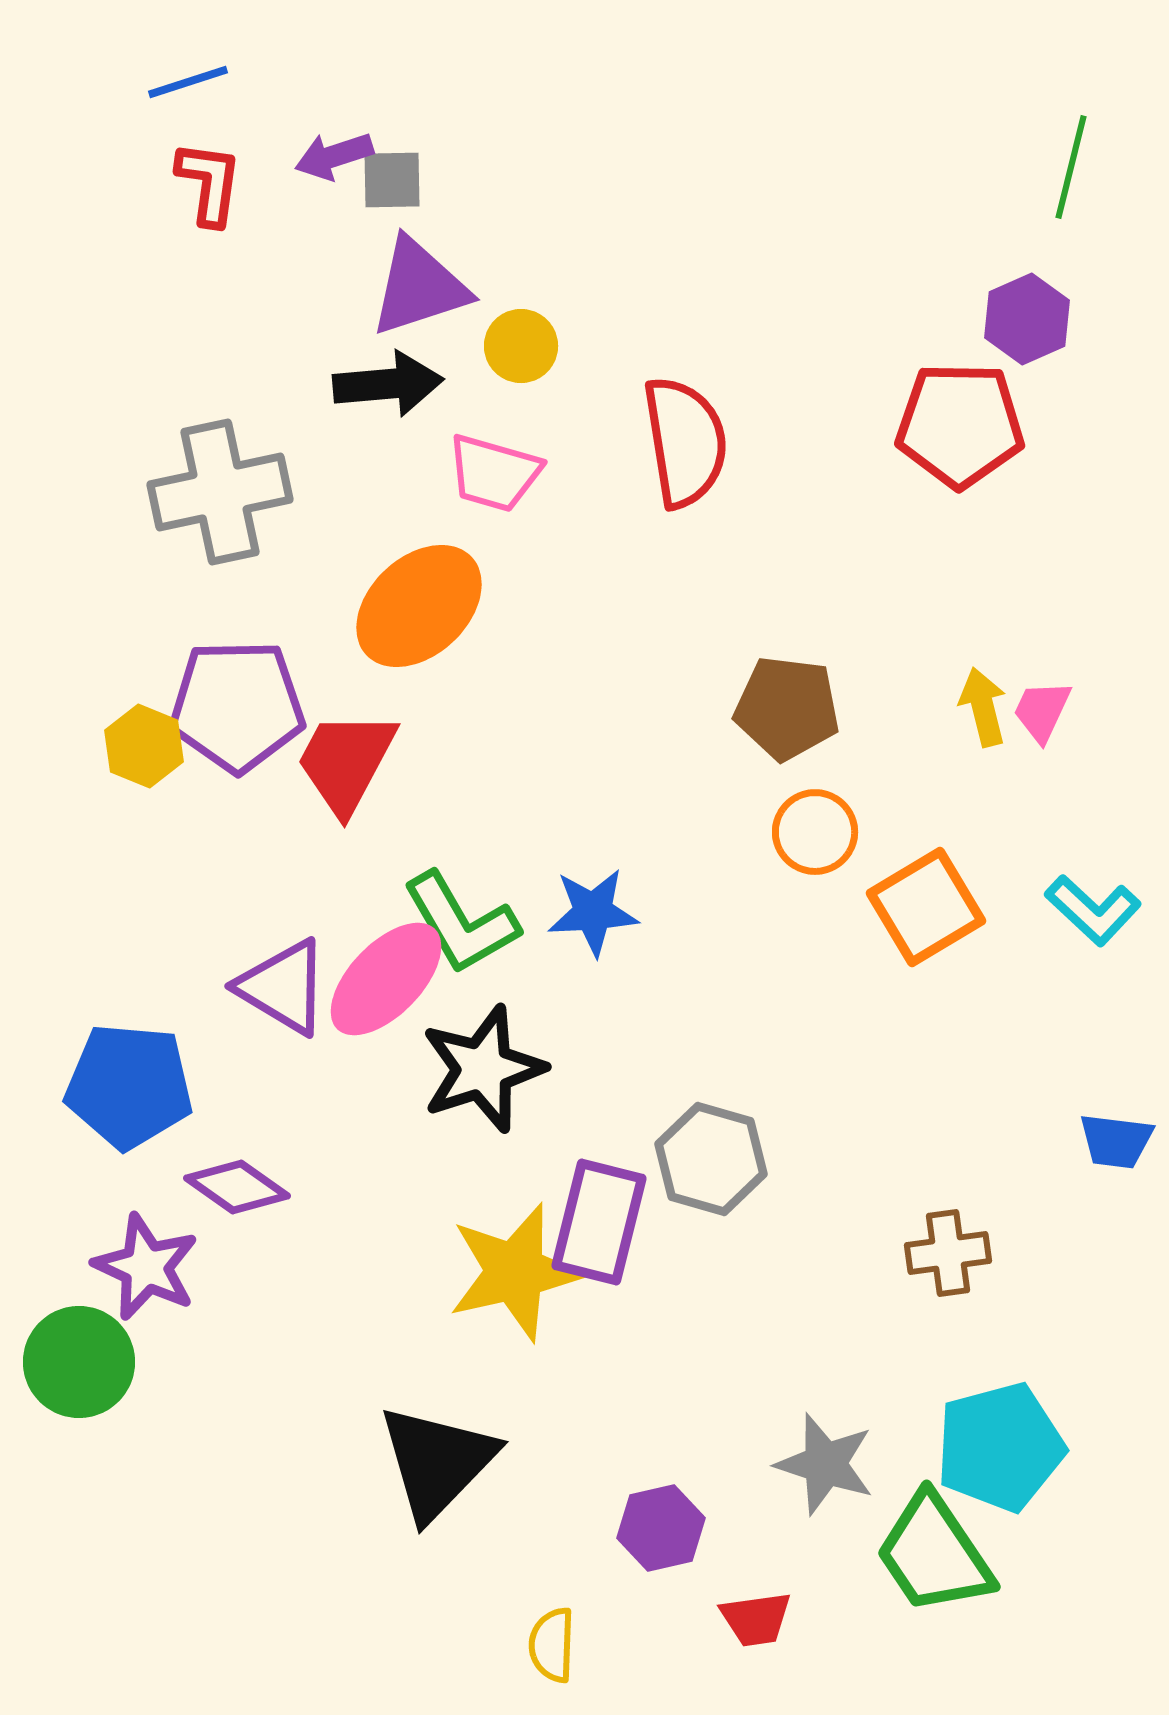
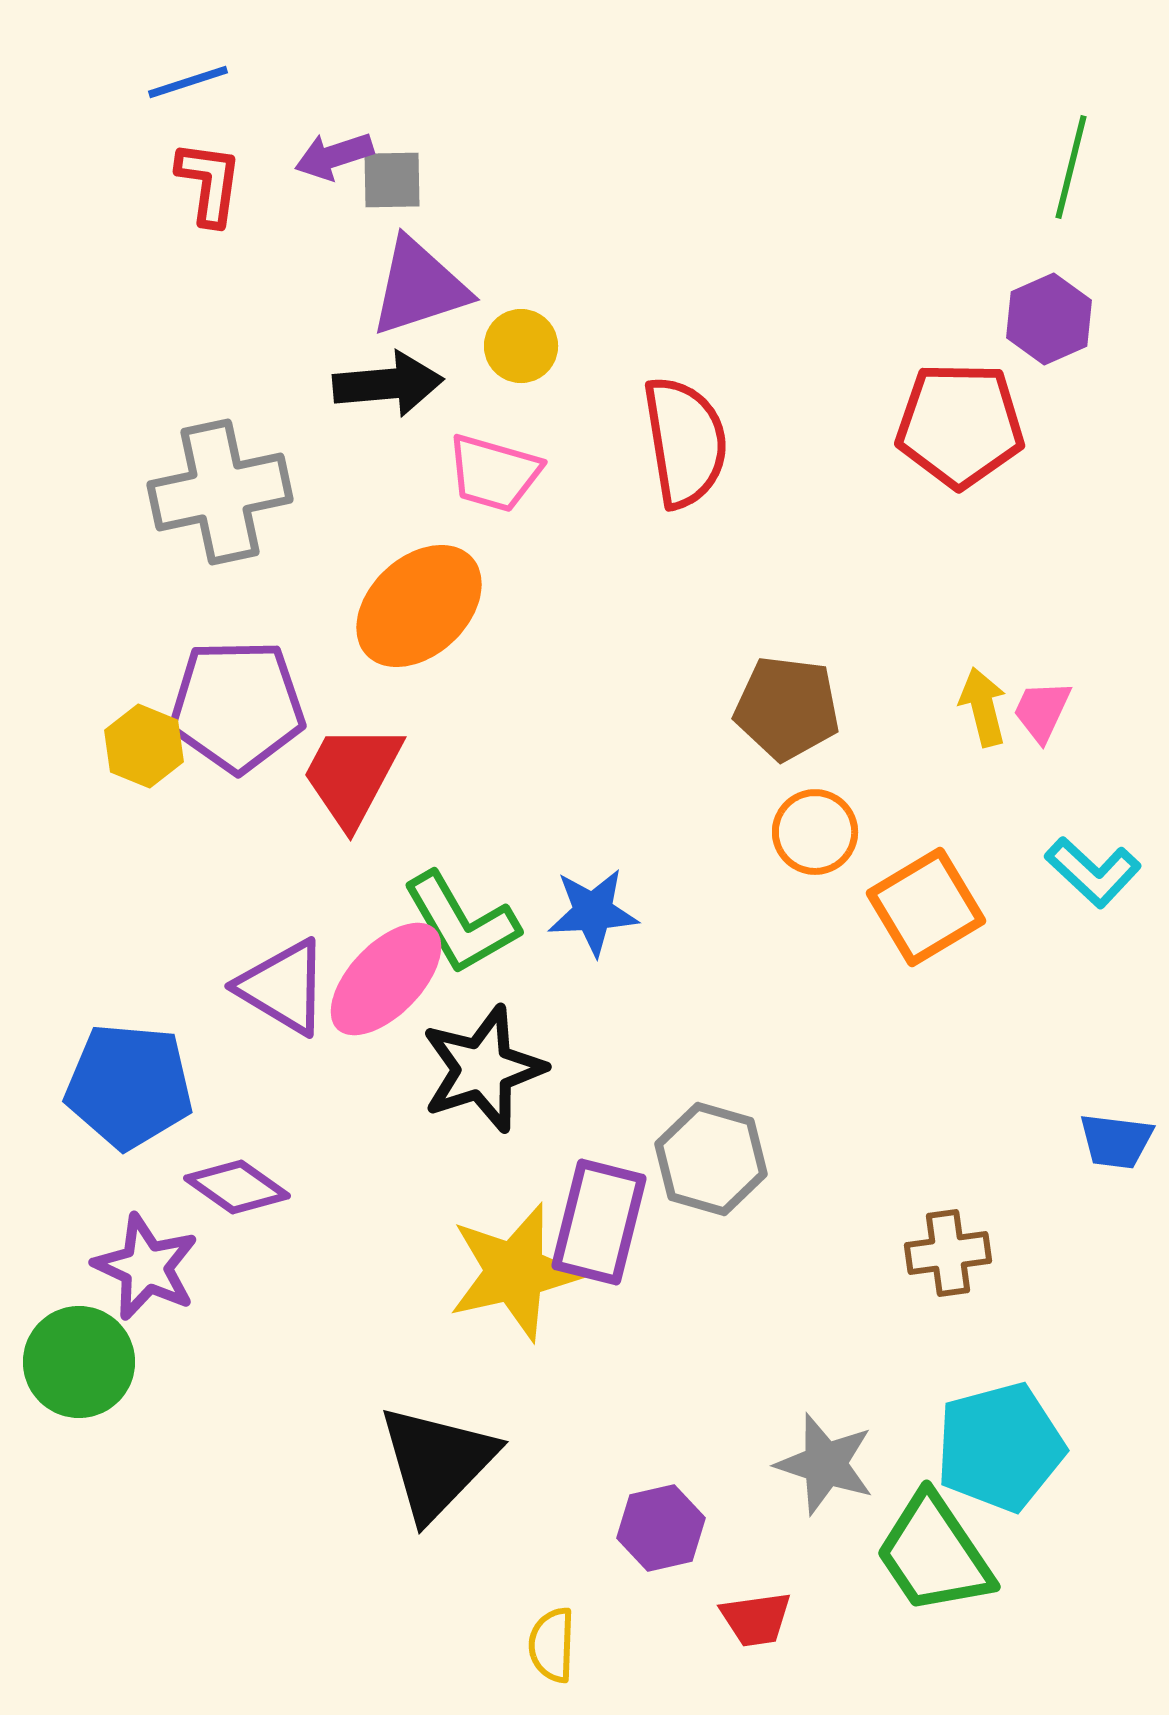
purple hexagon at (1027, 319): moved 22 px right
red trapezoid at (346, 762): moved 6 px right, 13 px down
cyan L-shape at (1093, 910): moved 38 px up
